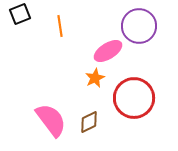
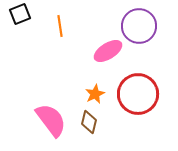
orange star: moved 16 px down
red circle: moved 4 px right, 4 px up
brown diamond: rotated 50 degrees counterclockwise
